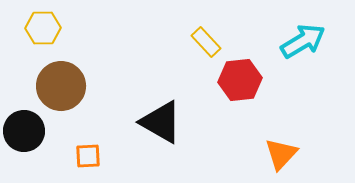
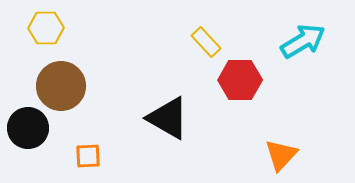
yellow hexagon: moved 3 px right
red hexagon: rotated 6 degrees clockwise
black triangle: moved 7 px right, 4 px up
black circle: moved 4 px right, 3 px up
orange triangle: moved 1 px down
